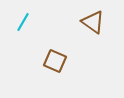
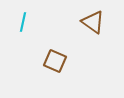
cyan line: rotated 18 degrees counterclockwise
